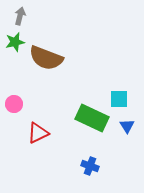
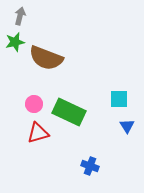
pink circle: moved 20 px right
green rectangle: moved 23 px left, 6 px up
red triangle: rotated 10 degrees clockwise
